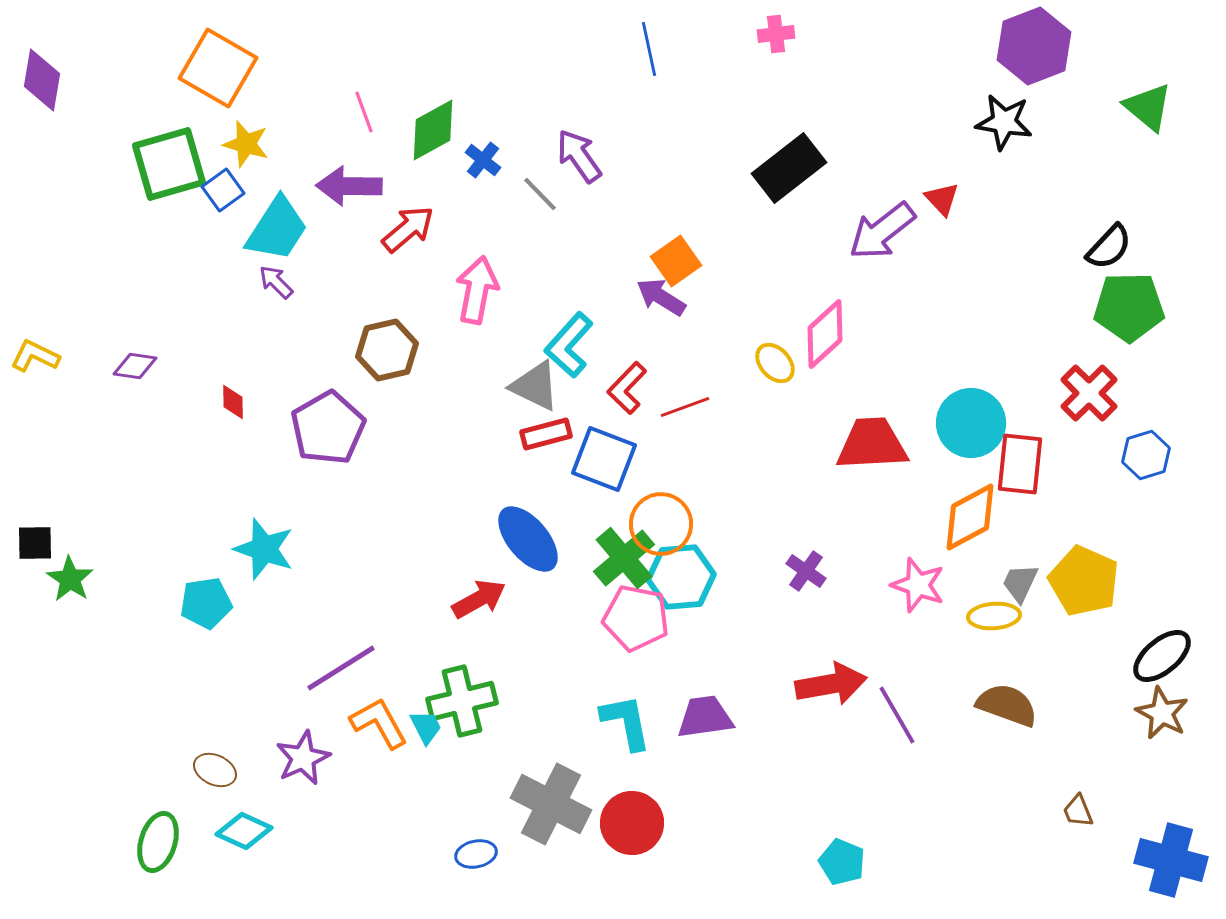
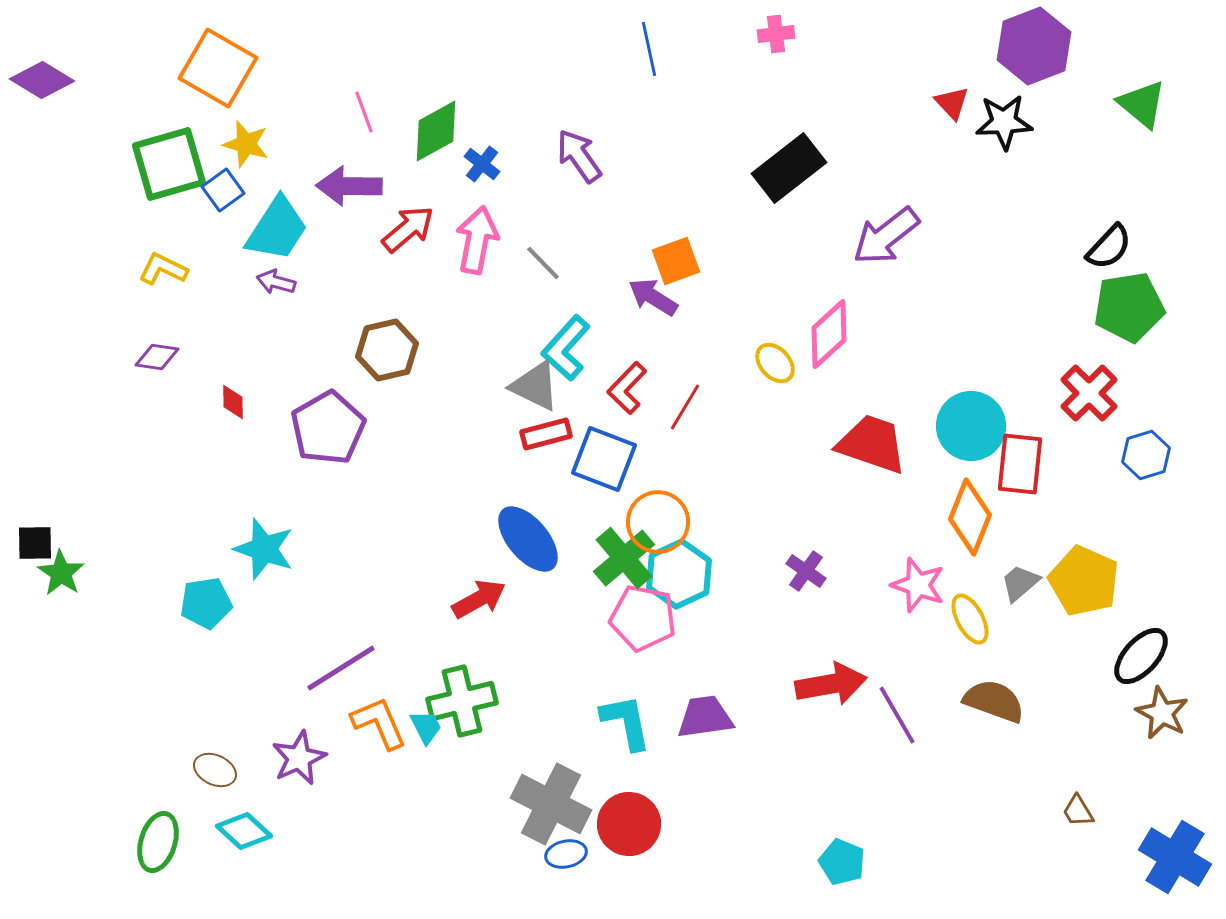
purple diamond at (42, 80): rotated 68 degrees counterclockwise
green triangle at (1148, 107): moved 6 px left, 3 px up
black star at (1004, 122): rotated 12 degrees counterclockwise
green diamond at (433, 130): moved 3 px right, 1 px down
blue cross at (483, 160): moved 1 px left, 4 px down
gray line at (540, 194): moved 3 px right, 69 px down
red triangle at (942, 199): moved 10 px right, 96 px up
purple arrow at (882, 231): moved 4 px right, 5 px down
orange square at (676, 261): rotated 15 degrees clockwise
purple arrow at (276, 282): rotated 30 degrees counterclockwise
pink arrow at (477, 290): moved 50 px up
purple arrow at (661, 297): moved 8 px left
green pentagon at (1129, 307): rotated 8 degrees counterclockwise
pink diamond at (825, 334): moved 4 px right
cyan L-shape at (569, 345): moved 3 px left, 3 px down
yellow L-shape at (35, 356): moved 128 px right, 87 px up
purple diamond at (135, 366): moved 22 px right, 9 px up
red line at (685, 407): rotated 39 degrees counterclockwise
cyan circle at (971, 423): moved 3 px down
red trapezoid at (872, 444): rotated 22 degrees clockwise
orange diamond at (970, 517): rotated 40 degrees counterclockwise
orange circle at (661, 524): moved 3 px left, 2 px up
cyan hexagon at (681, 577): moved 2 px left, 3 px up; rotated 20 degrees counterclockwise
green star at (70, 579): moved 9 px left, 6 px up
gray trapezoid at (1020, 583): rotated 24 degrees clockwise
yellow ellipse at (994, 616): moved 24 px left, 3 px down; rotated 66 degrees clockwise
pink pentagon at (636, 618): moved 7 px right
black ellipse at (1162, 656): moved 21 px left; rotated 8 degrees counterclockwise
brown semicircle at (1007, 705): moved 13 px left, 4 px up
orange L-shape at (379, 723): rotated 6 degrees clockwise
purple star at (303, 758): moved 4 px left
brown trapezoid at (1078, 811): rotated 9 degrees counterclockwise
red circle at (632, 823): moved 3 px left, 1 px down
cyan diamond at (244, 831): rotated 18 degrees clockwise
blue ellipse at (476, 854): moved 90 px right
blue cross at (1171, 860): moved 4 px right, 3 px up; rotated 16 degrees clockwise
